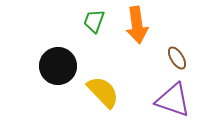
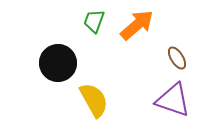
orange arrow: rotated 123 degrees counterclockwise
black circle: moved 3 px up
yellow semicircle: moved 9 px left, 8 px down; rotated 15 degrees clockwise
